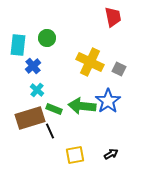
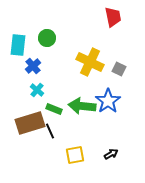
brown rectangle: moved 5 px down
